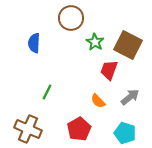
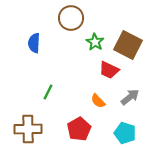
red trapezoid: rotated 85 degrees counterclockwise
green line: moved 1 px right
brown cross: rotated 24 degrees counterclockwise
